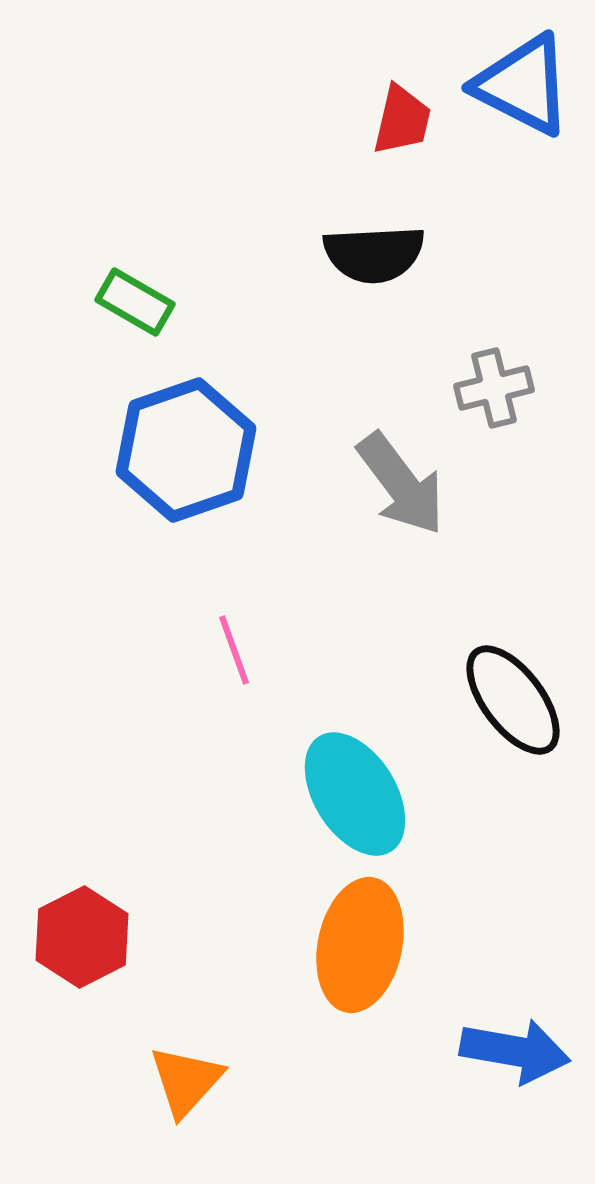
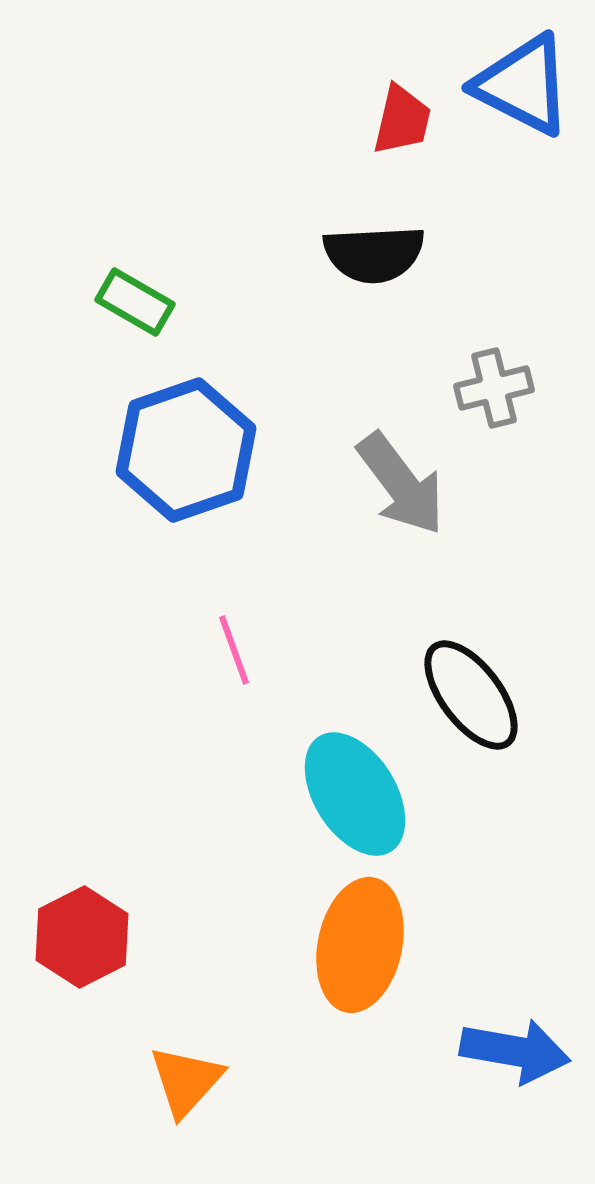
black ellipse: moved 42 px left, 5 px up
